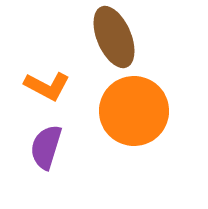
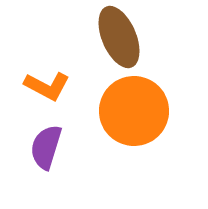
brown ellipse: moved 5 px right
